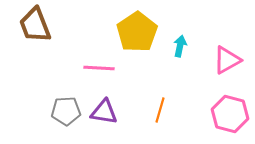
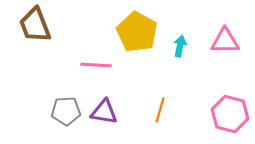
yellow pentagon: rotated 9 degrees counterclockwise
pink triangle: moved 2 px left, 19 px up; rotated 28 degrees clockwise
pink line: moved 3 px left, 3 px up
